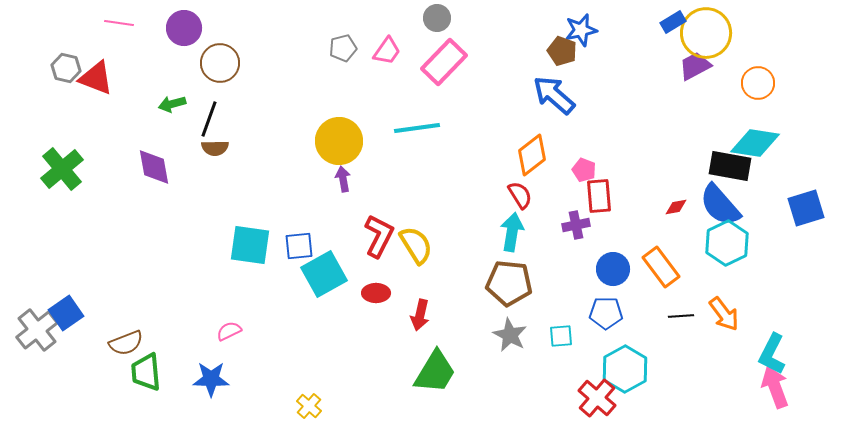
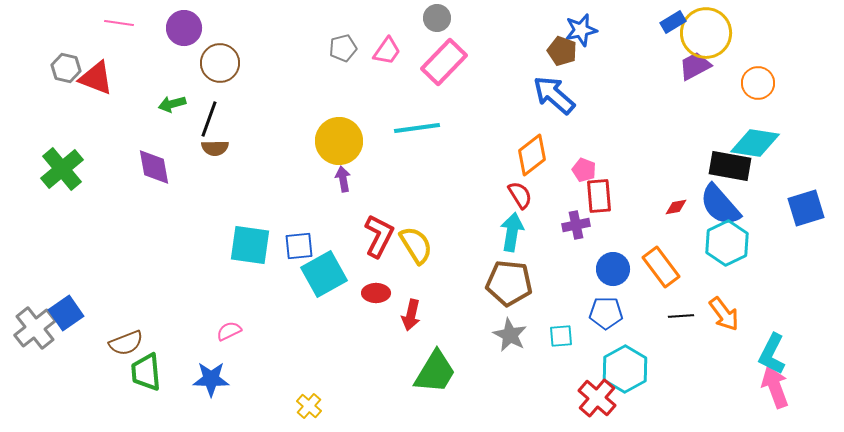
red arrow at (420, 315): moved 9 px left
gray cross at (37, 330): moved 2 px left, 2 px up
